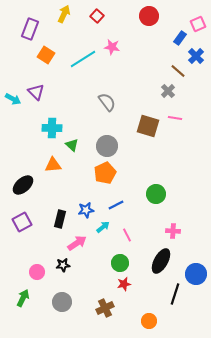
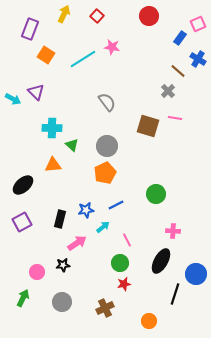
blue cross at (196, 56): moved 2 px right, 3 px down; rotated 14 degrees counterclockwise
pink line at (127, 235): moved 5 px down
